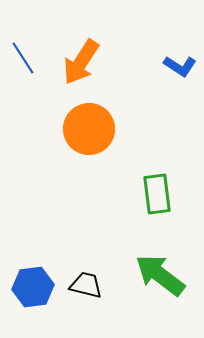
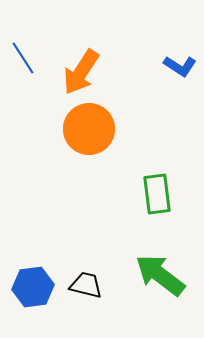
orange arrow: moved 10 px down
